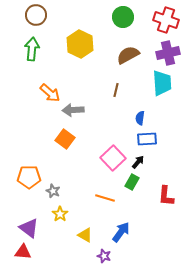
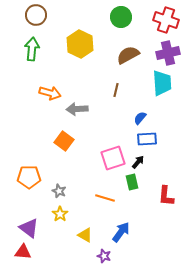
green circle: moved 2 px left
orange arrow: rotated 25 degrees counterclockwise
gray arrow: moved 4 px right, 1 px up
blue semicircle: rotated 32 degrees clockwise
orange square: moved 1 px left, 2 px down
pink square: rotated 25 degrees clockwise
green rectangle: rotated 42 degrees counterclockwise
gray star: moved 6 px right
